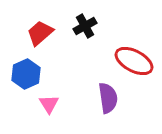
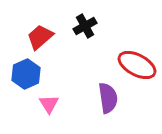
red trapezoid: moved 4 px down
red ellipse: moved 3 px right, 4 px down
